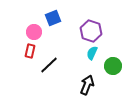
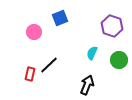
blue square: moved 7 px right
purple hexagon: moved 21 px right, 5 px up
red rectangle: moved 23 px down
green circle: moved 6 px right, 6 px up
